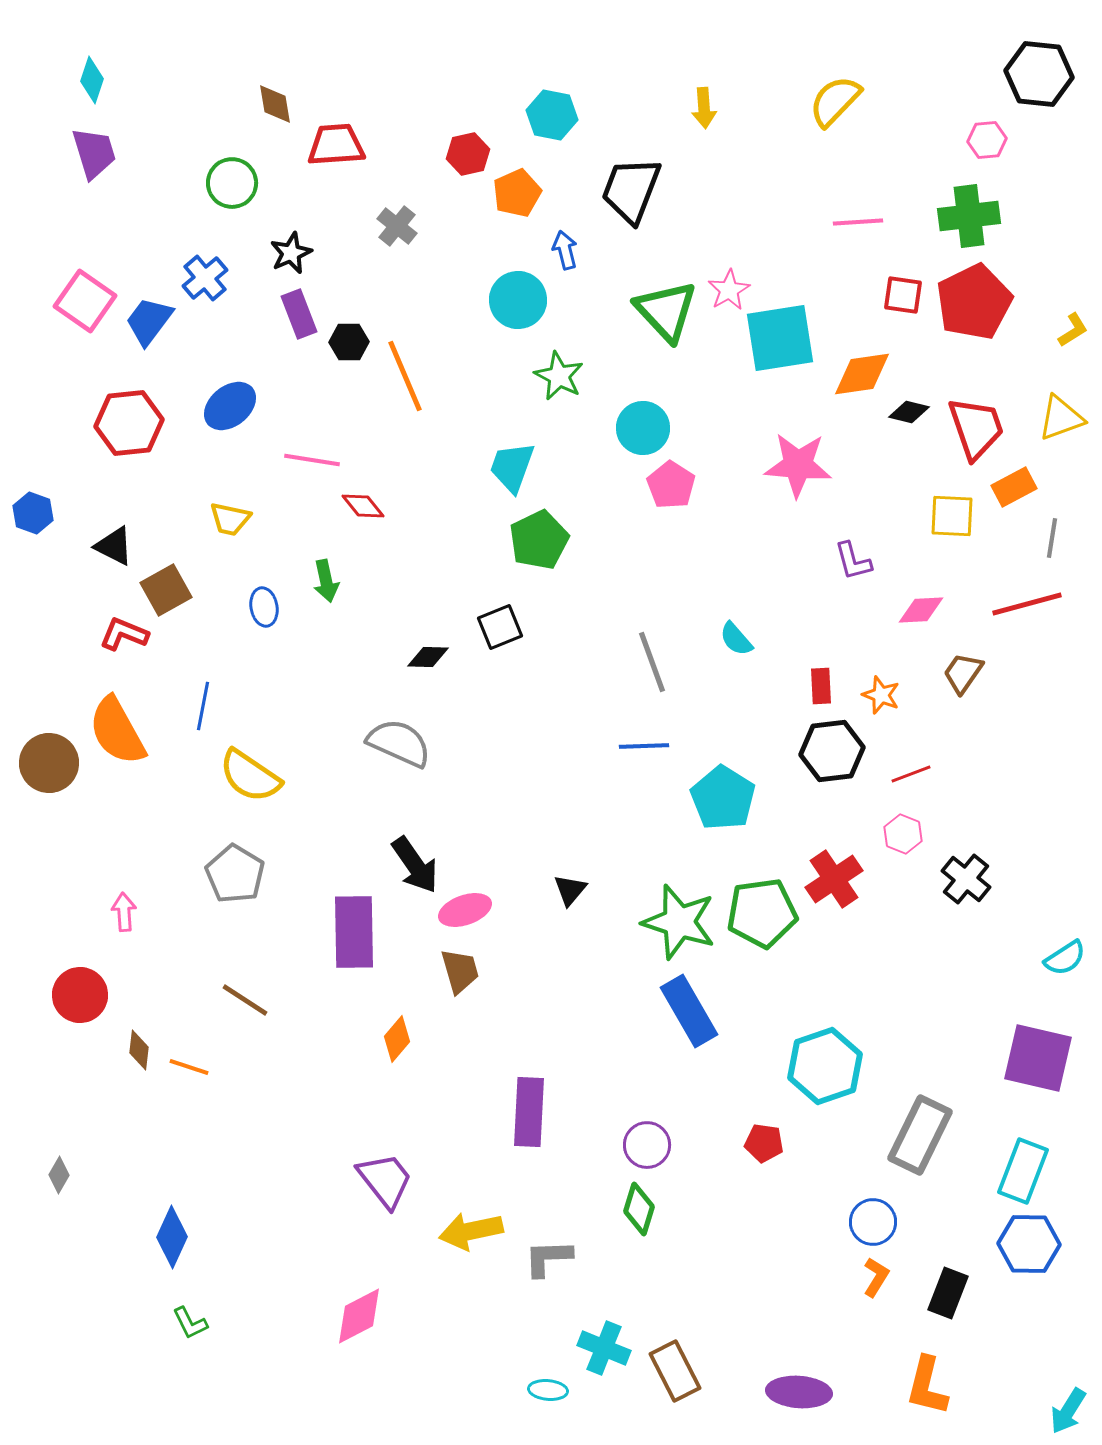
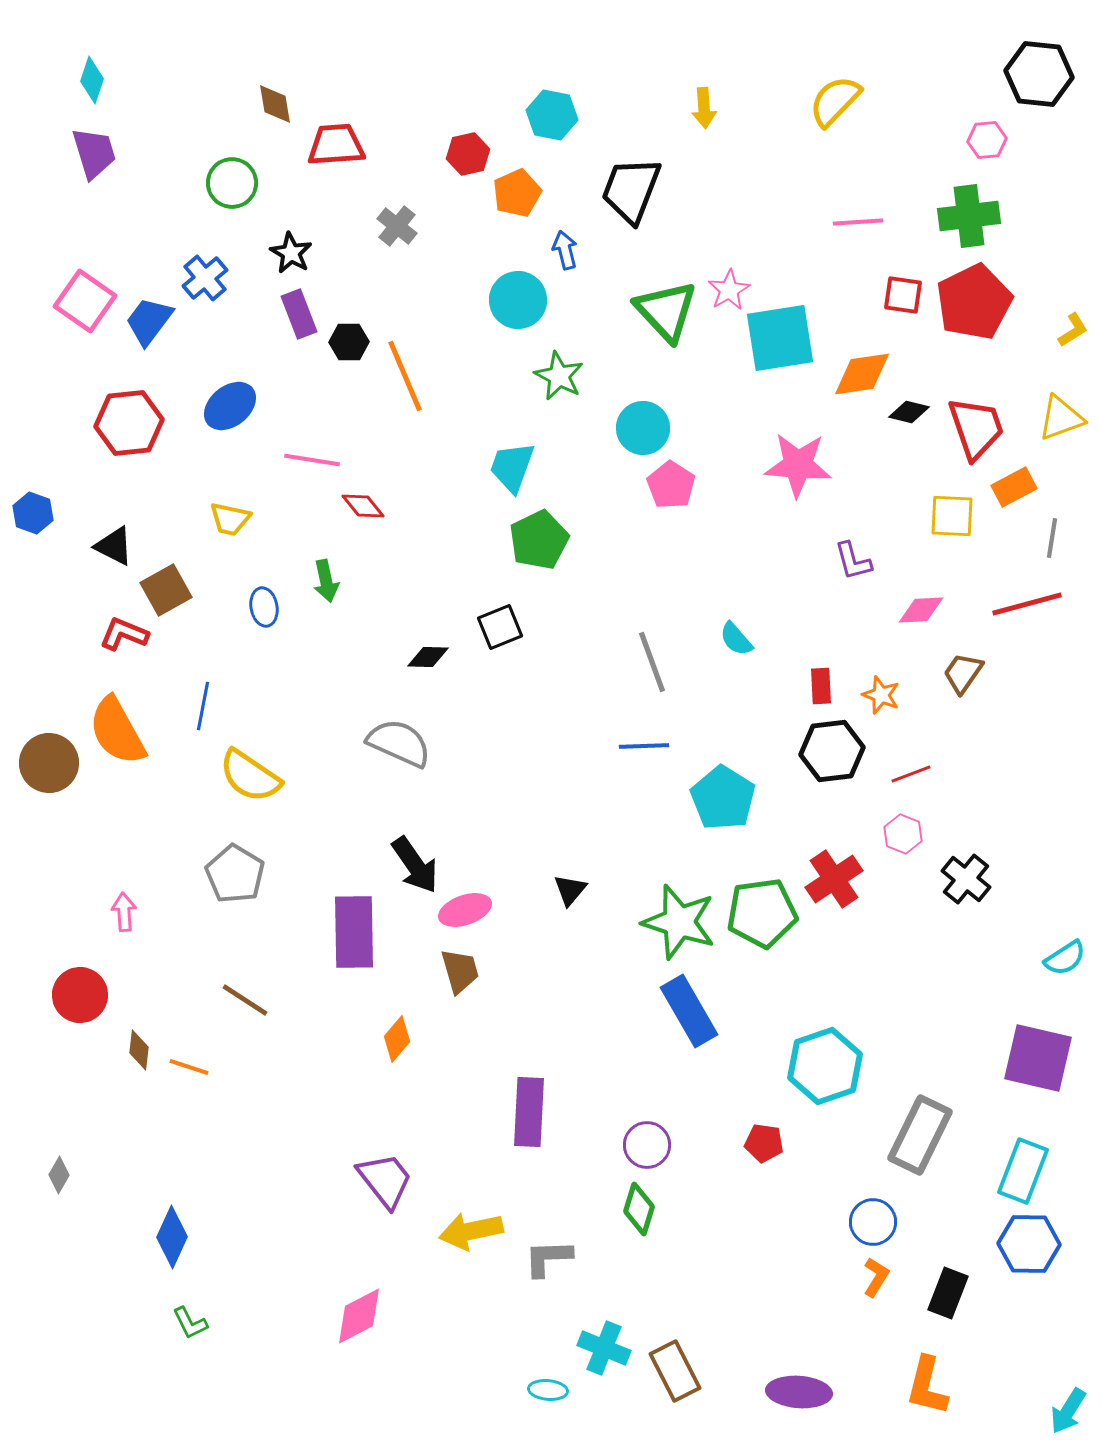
black star at (291, 253): rotated 18 degrees counterclockwise
